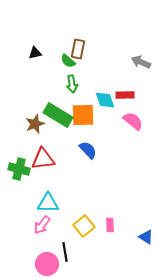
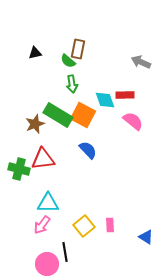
orange square: rotated 30 degrees clockwise
